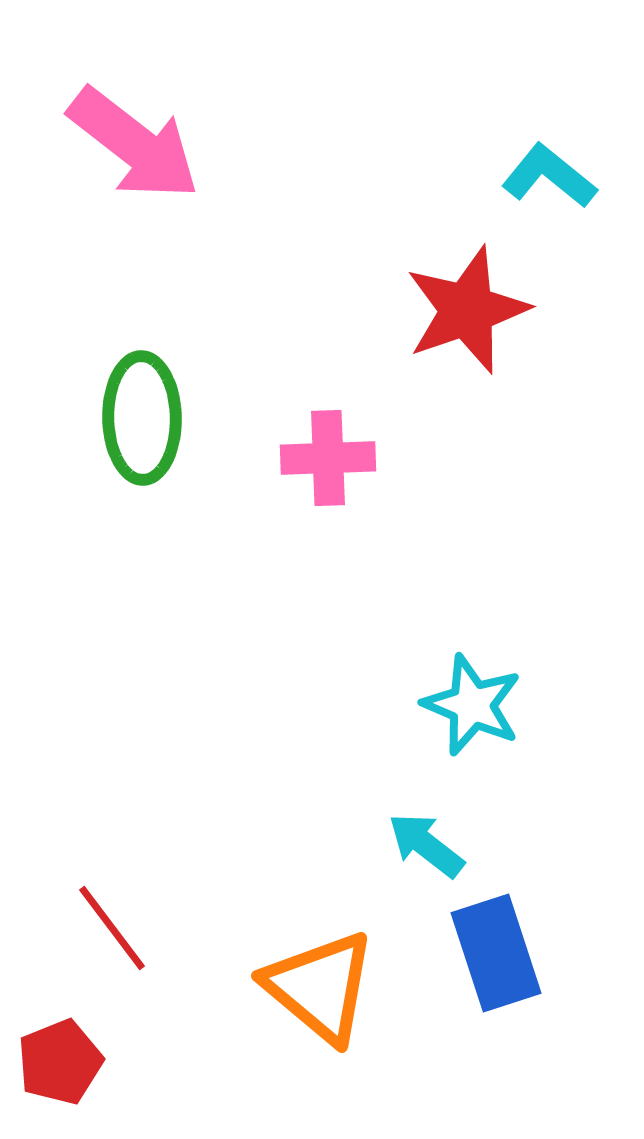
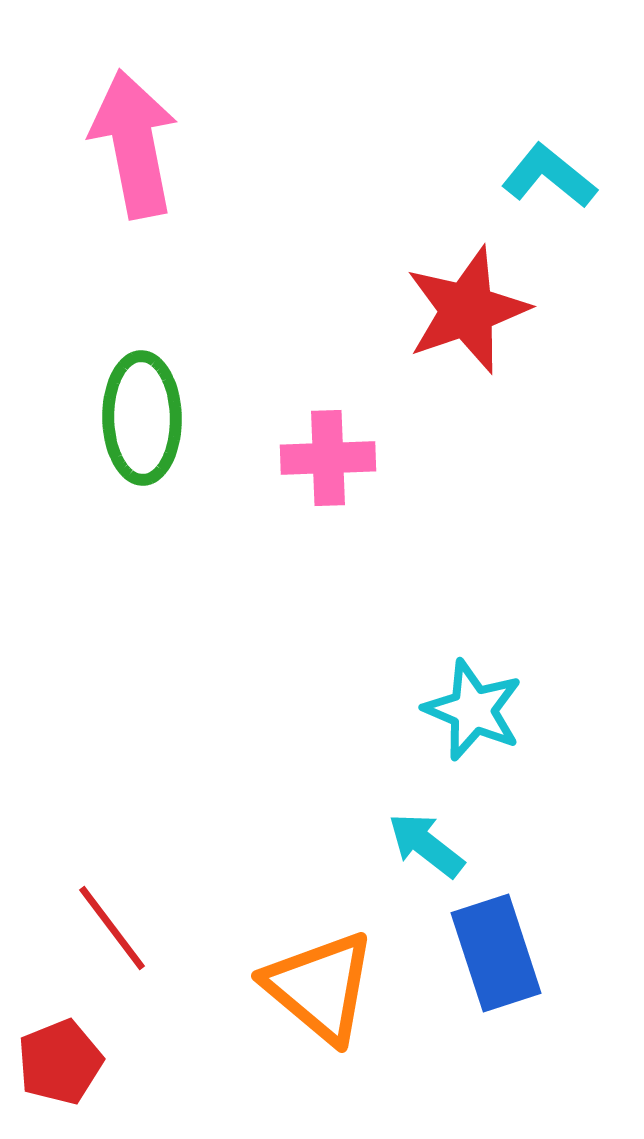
pink arrow: rotated 139 degrees counterclockwise
cyan star: moved 1 px right, 5 px down
